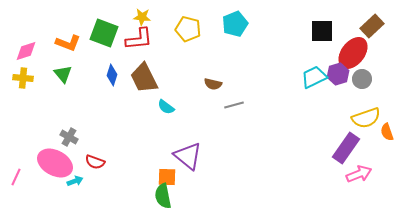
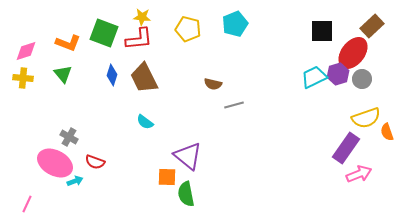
cyan semicircle: moved 21 px left, 15 px down
pink line: moved 11 px right, 27 px down
green semicircle: moved 23 px right, 2 px up
